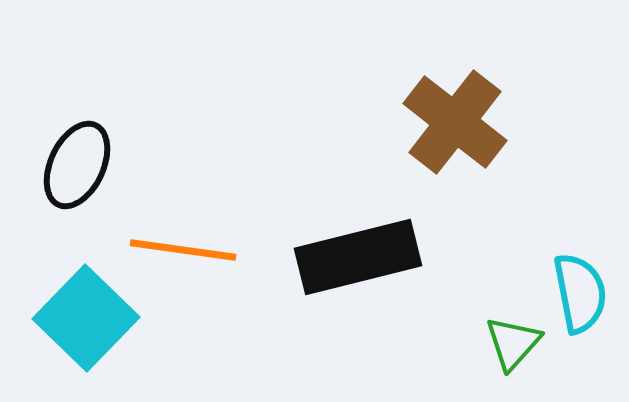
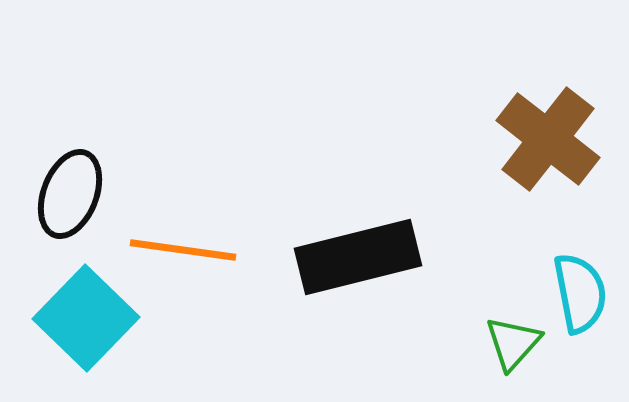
brown cross: moved 93 px right, 17 px down
black ellipse: moved 7 px left, 29 px down; rotated 4 degrees counterclockwise
